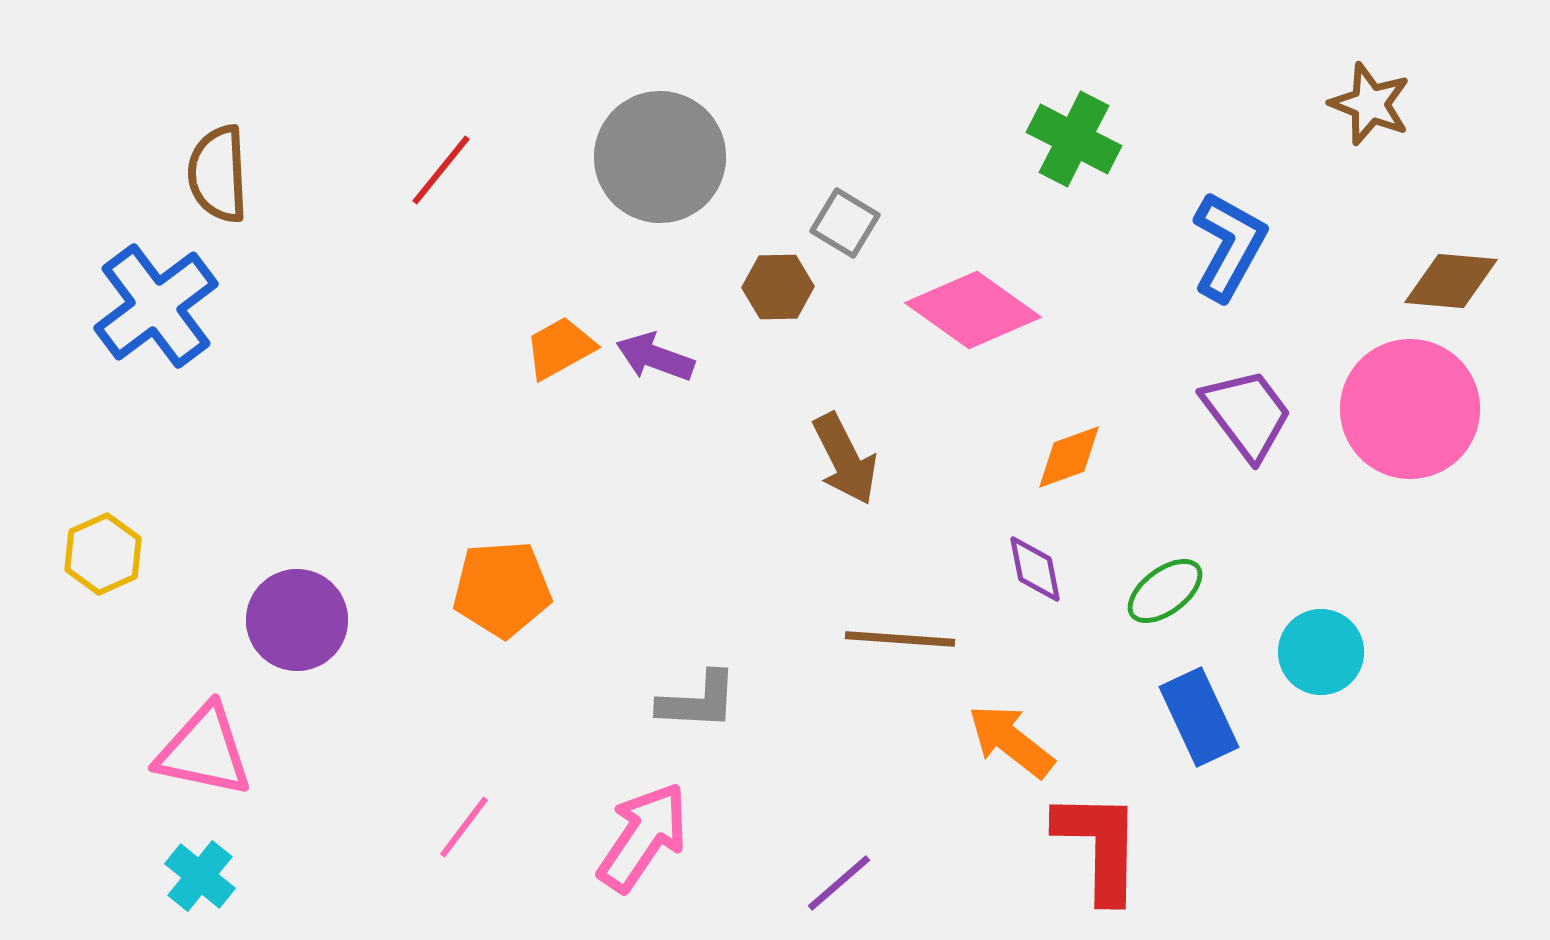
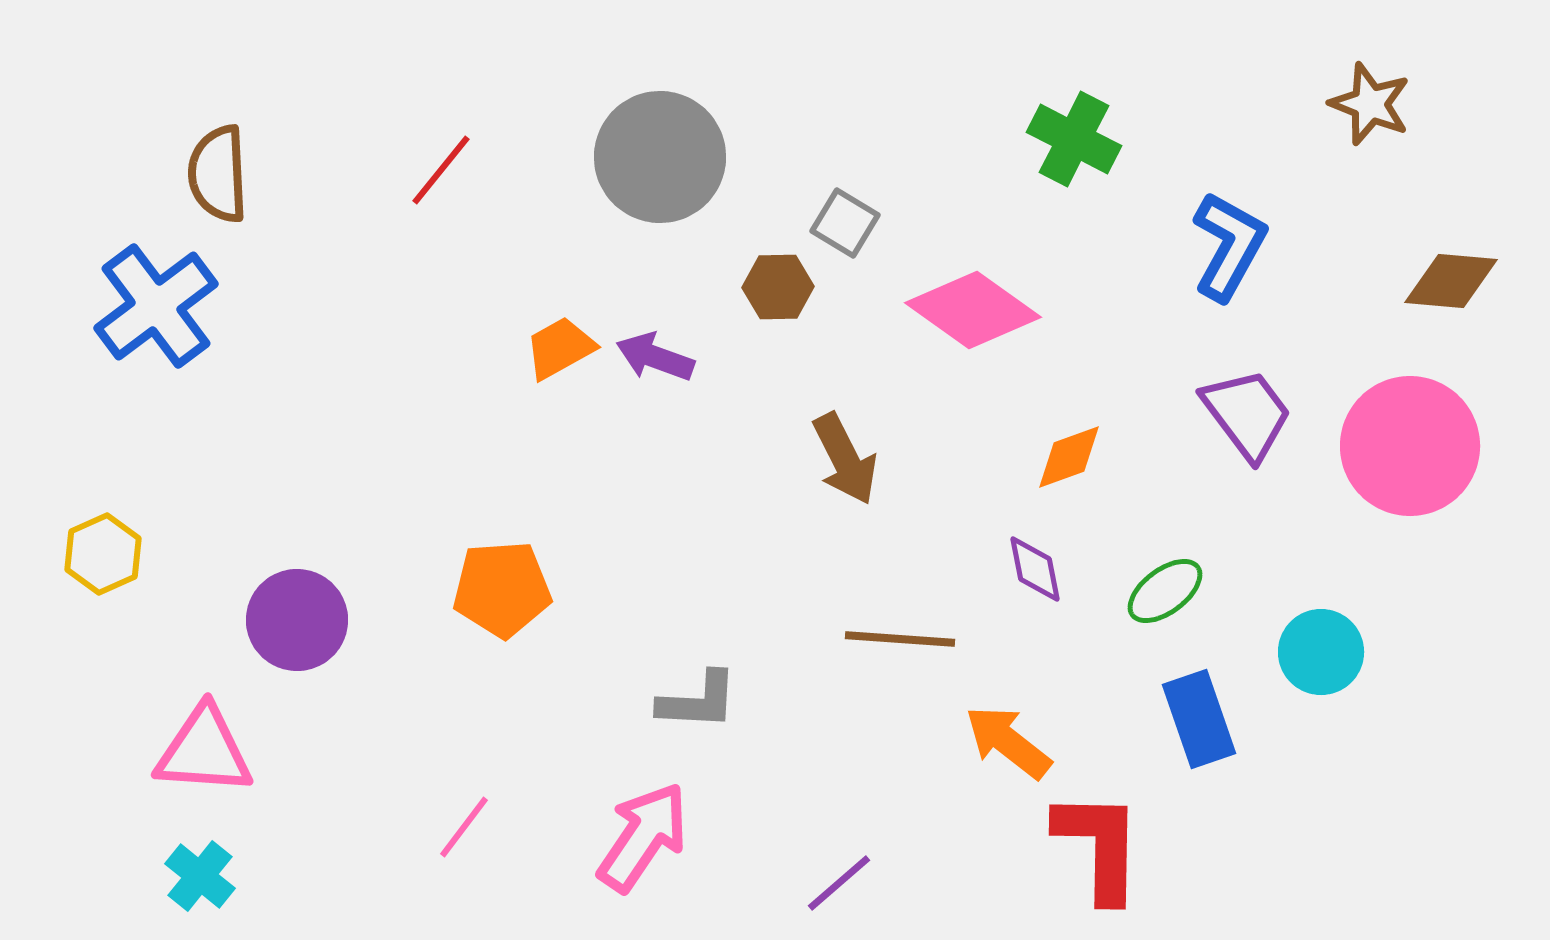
pink circle: moved 37 px down
blue rectangle: moved 2 px down; rotated 6 degrees clockwise
orange arrow: moved 3 px left, 1 px down
pink triangle: rotated 8 degrees counterclockwise
